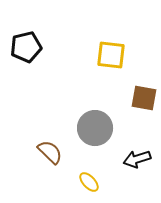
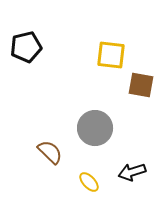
brown square: moved 3 px left, 13 px up
black arrow: moved 5 px left, 13 px down
